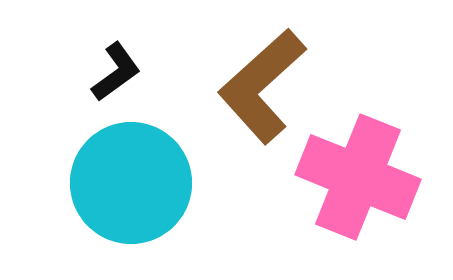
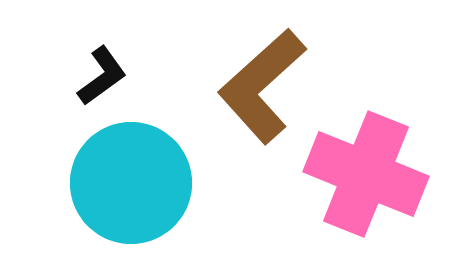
black L-shape: moved 14 px left, 4 px down
pink cross: moved 8 px right, 3 px up
